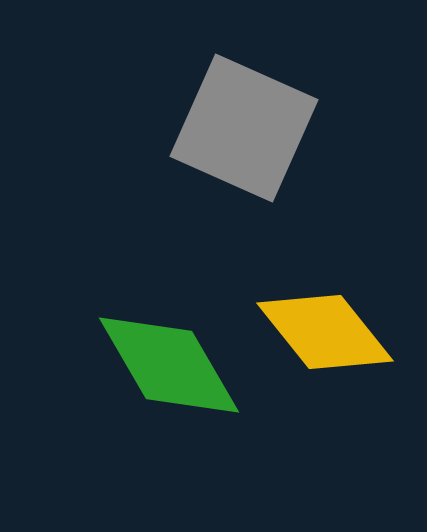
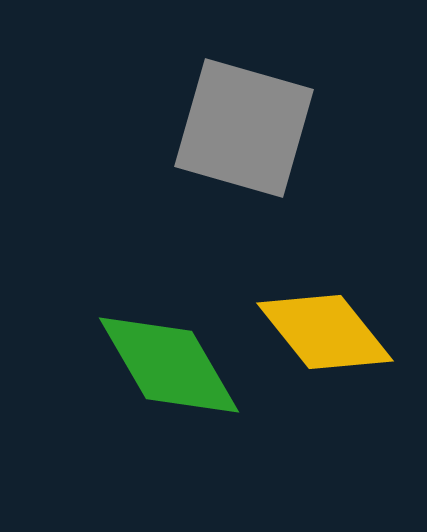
gray square: rotated 8 degrees counterclockwise
